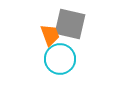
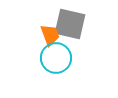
cyan circle: moved 4 px left, 1 px up
